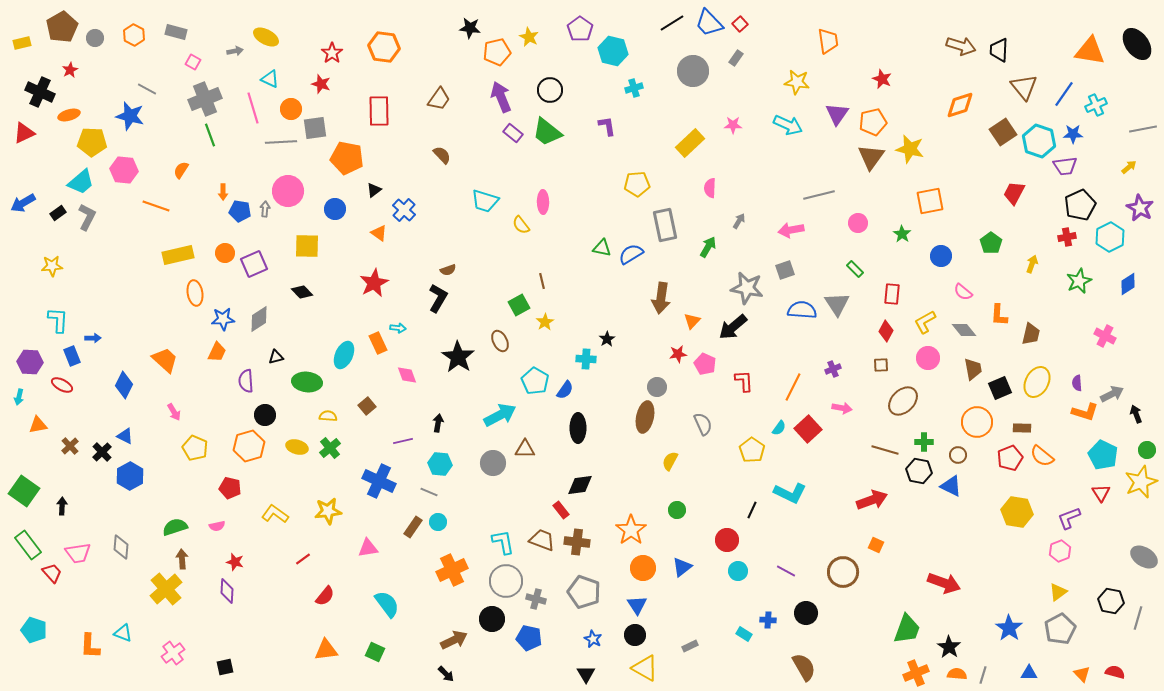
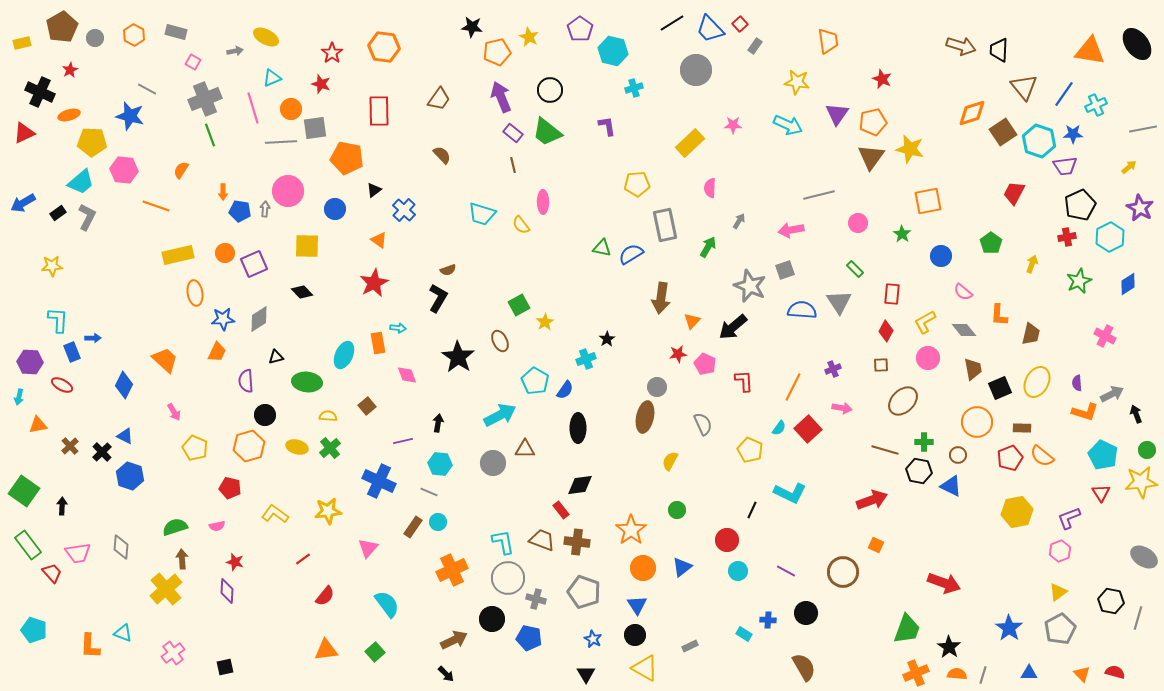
blue trapezoid at (709, 23): moved 1 px right, 6 px down
black star at (470, 28): moved 2 px right, 1 px up
gray rectangle at (736, 58): moved 19 px right, 12 px up
gray circle at (693, 71): moved 3 px right, 1 px up
cyan triangle at (270, 79): moved 2 px right, 1 px up; rotated 48 degrees counterclockwise
orange diamond at (960, 105): moved 12 px right, 8 px down
cyan trapezoid at (485, 201): moved 3 px left, 13 px down
orange square at (930, 201): moved 2 px left
orange triangle at (379, 233): moved 7 px down
brown line at (542, 281): moved 29 px left, 116 px up
gray star at (747, 288): moved 3 px right, 2 px up; rotated 12 degrees clockwise
gray triangle at (837, 304): moved 2 px right, 2 px up
orange rectangle at (378, 343): rotated 15 degrees clockwise
blue rectangle at (72, 356): moved 4 px up
cyan cross at (586, 359): rotated 24 degrees counterclockwise
yellow pentagon at (752, 450): moved 2 px left; rotated 10 degrees counterclockwise
blue hexagon at (130, 476): rotated 12 degrees counterclockwise
yellow star at (1141, 482): rotated 16 degrees clockwise
yellow hexagon at (1017, 512): rotated 20 degrees counterclockwise
pink triangle at (368, 548): rotated 40 degrees counterclockwise
gray circle at (506, 581): moved 2 px right, 3 px up
green square at (375, 652): rotated 24 degrees clockwise
